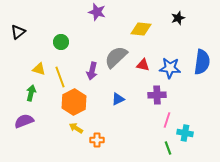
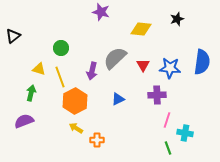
purple star: moved 4 px right
black star: moved 1 px left, 1 px down
black triangle: moved 5 px left, 4 px down
green circle: moved 6 px down
gray semicircle: moved 1 px left, 1 px down
red triangle: rotated 48 degrees clockwise
orange hexagon: moved 1 px right, 1 px up
